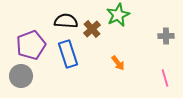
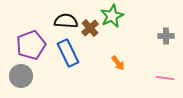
green star: moved 6 px left, 1 px down
brown cross: moved 2 px left, 1 px up
blue rectangle: moved 1 px up; rotated 8 degrees counterclockwise
pink line: rotated 66 degrees counterclockwise
